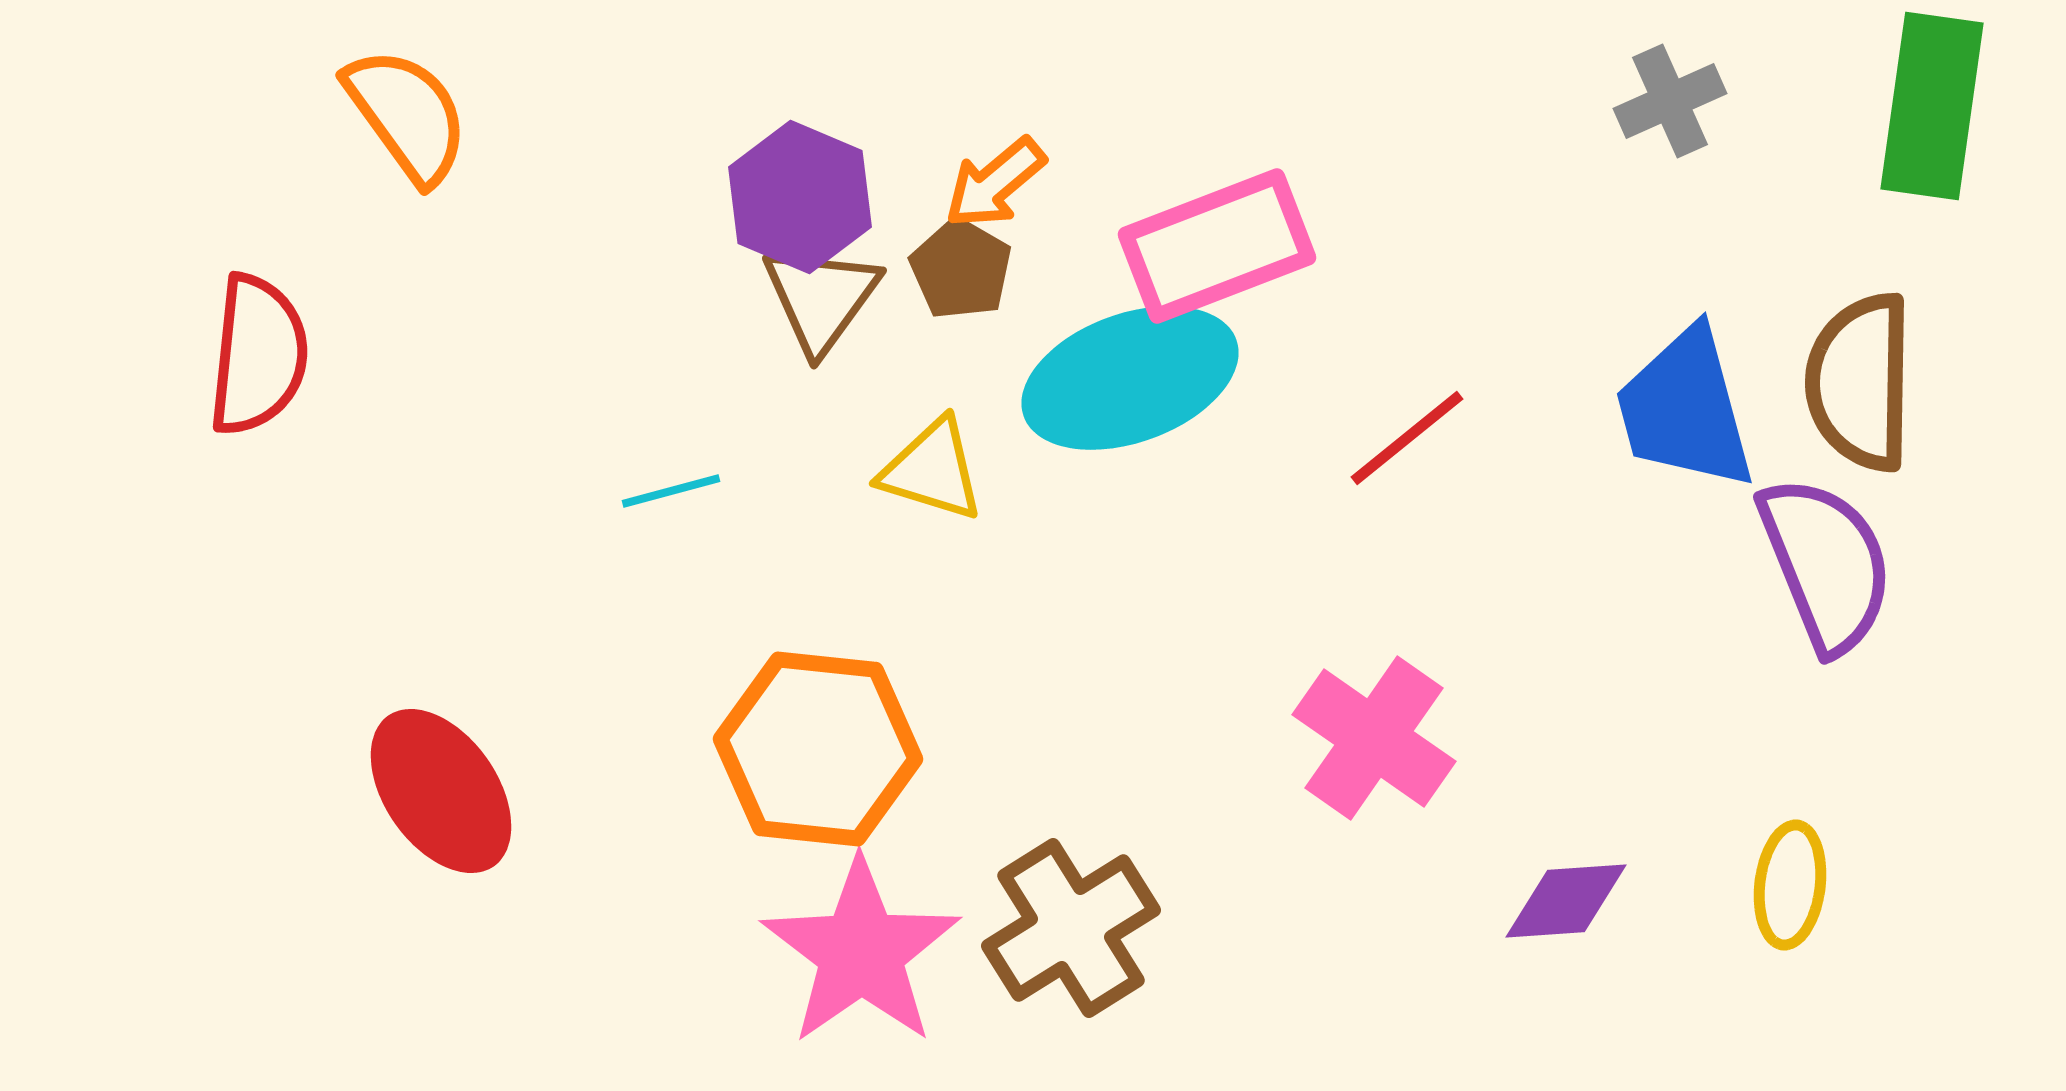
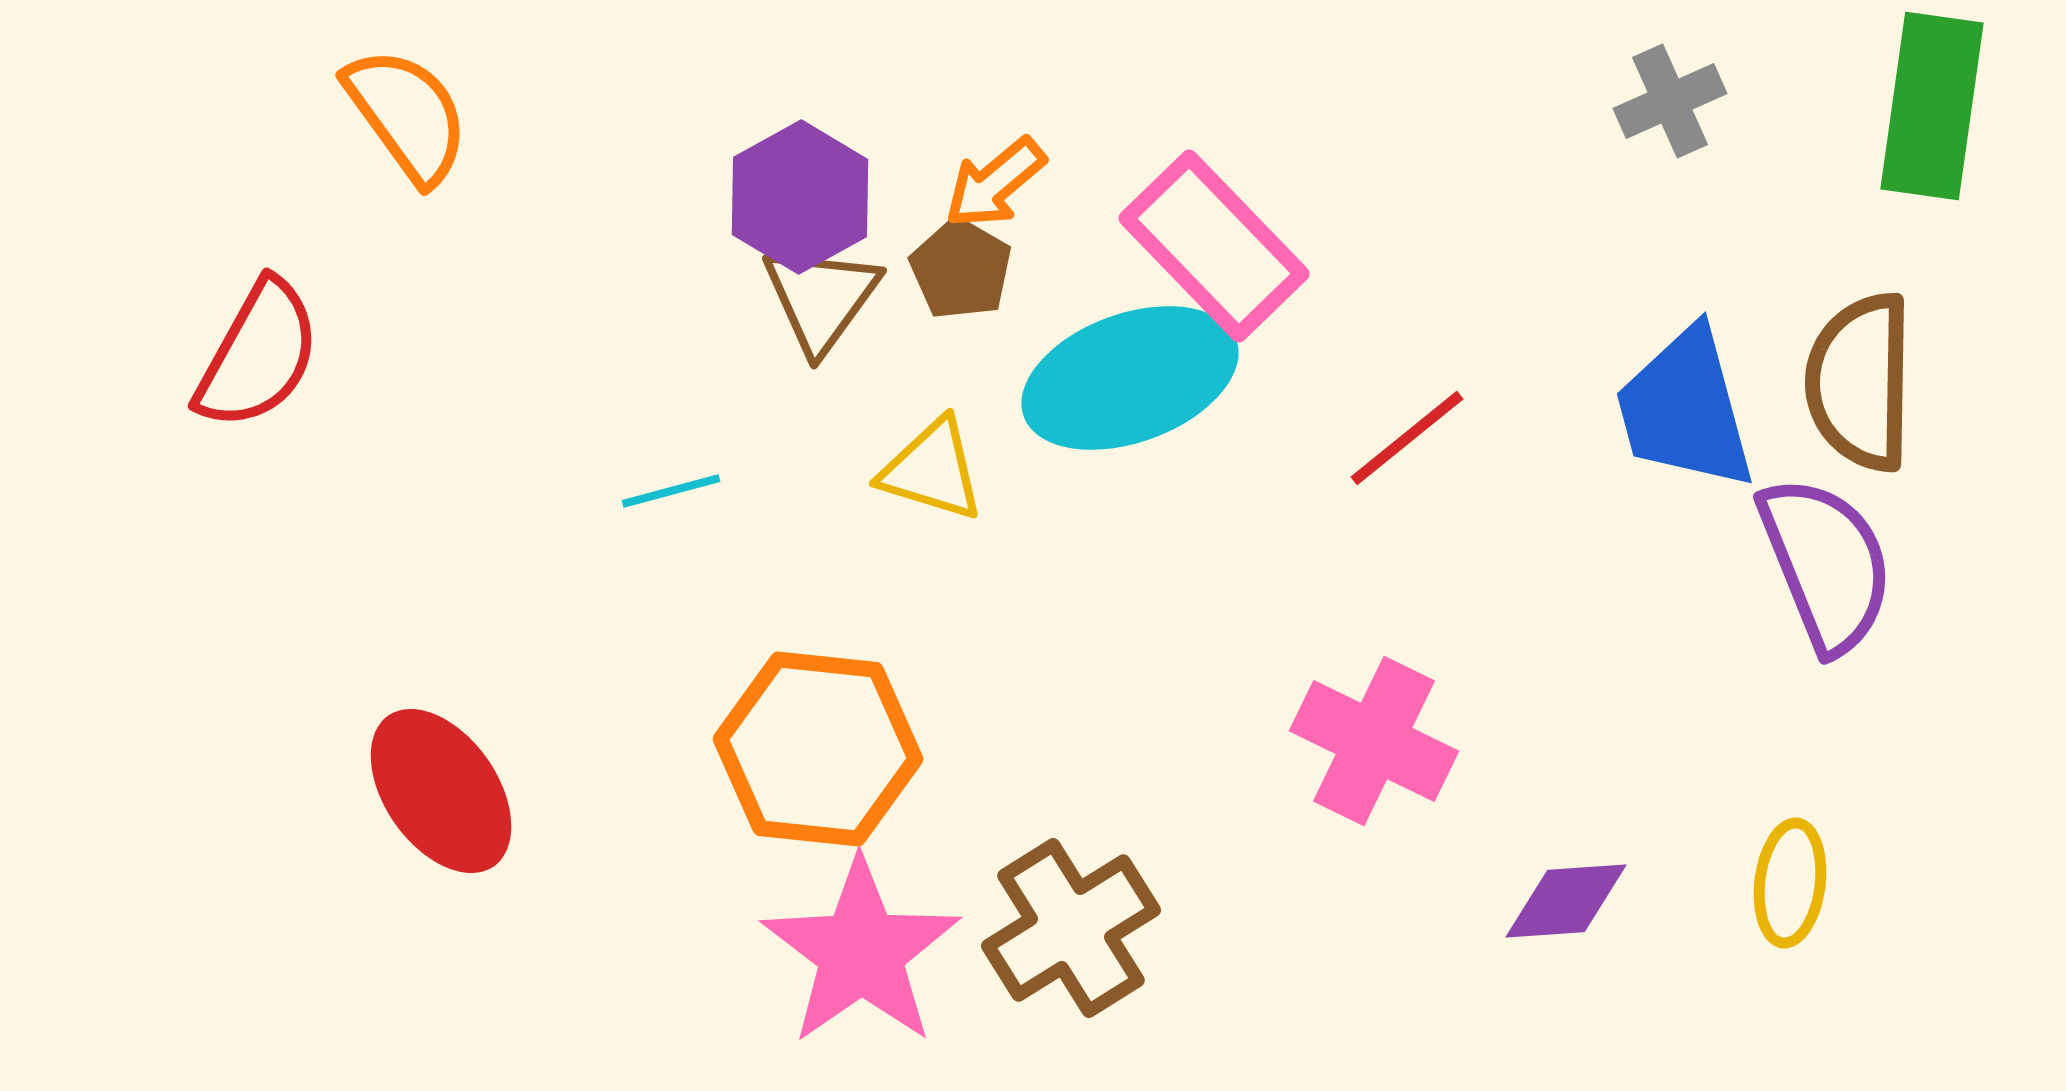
purple hexagon: rotated 8 degrees clockwise
pink rectangle: moved 3 px left; rotated 67 degrees clockwise
red semicircle: rotated 23 degrees clockwise
pink cross: moved 3 px down; rotated 9 degrees counterclockwise
yellow ellipse: moved 2 px up
